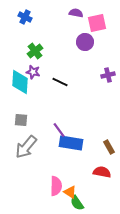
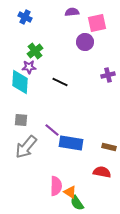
purple semicircle: moved 4 px left, 1 px up; rotated 16 degrees counterclockwise
purple star: moved 4 px left, 5 px up; rotated 16 degrees counterclockwise
purple line: moved 7 px left; rotated 14 degrees counterclockwise
brown rectangle: rotated 48 degrees counterclockwise
